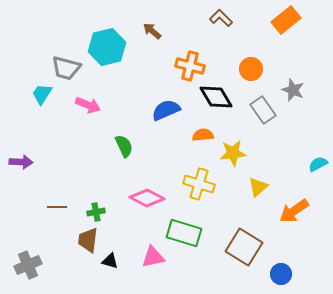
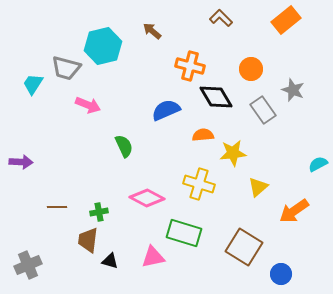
cyan hexagon: moved 4 px left, 1 px up
cyan trapezoid: moved 9 px left, 10 px up
green cross: moved 3 px right
